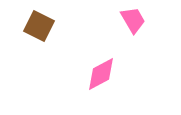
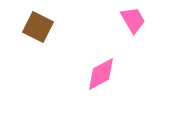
brown square: moved 1 px left, 1 px down
